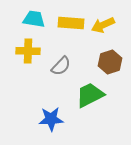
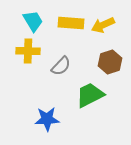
cyan trapezoid: moved 1 px left, 2 px down; rotated 50 degrees clockwise
blue star: moved 4 px left
